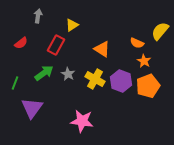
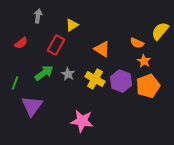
purple triangle: moved 2 px up
